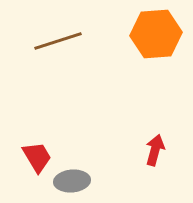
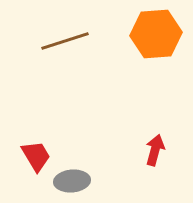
brown line: moved 7 px right
red trapezoid: moved 1 px left, 1 px up
